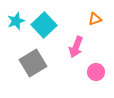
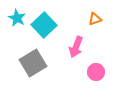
cyan star: moved 1 px right, 3 px up; rotated 24 degrees counterclockwise
